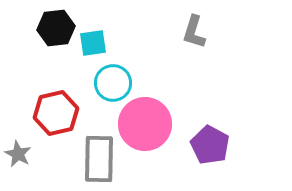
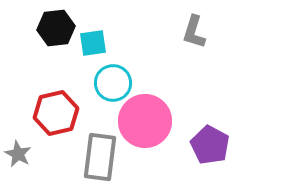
pink circle: moved 3 px up
gray rectangle: moved 1 px right, 2 px up; rotated 6 degrees clockwise
